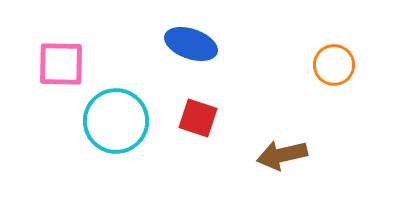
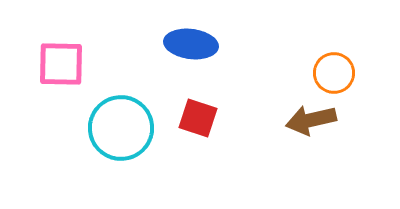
blue ellipse: rotated 12 degrees counterclockwise
orange circle: moved 8 px down
cyan circle: moved 5 px right, 7 px down
brown arrow: moved 29 px right, 35 px up
